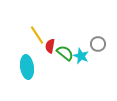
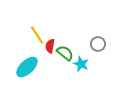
cyan star: moved 8 px down
cyan ellipse: rotated 55 degrees clockwise
